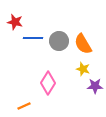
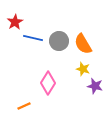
red star: rotated 28 degrees clockwise
blue line: rotated 12 degrees clockwise
purple star: rotated 14 degrees clockwise
